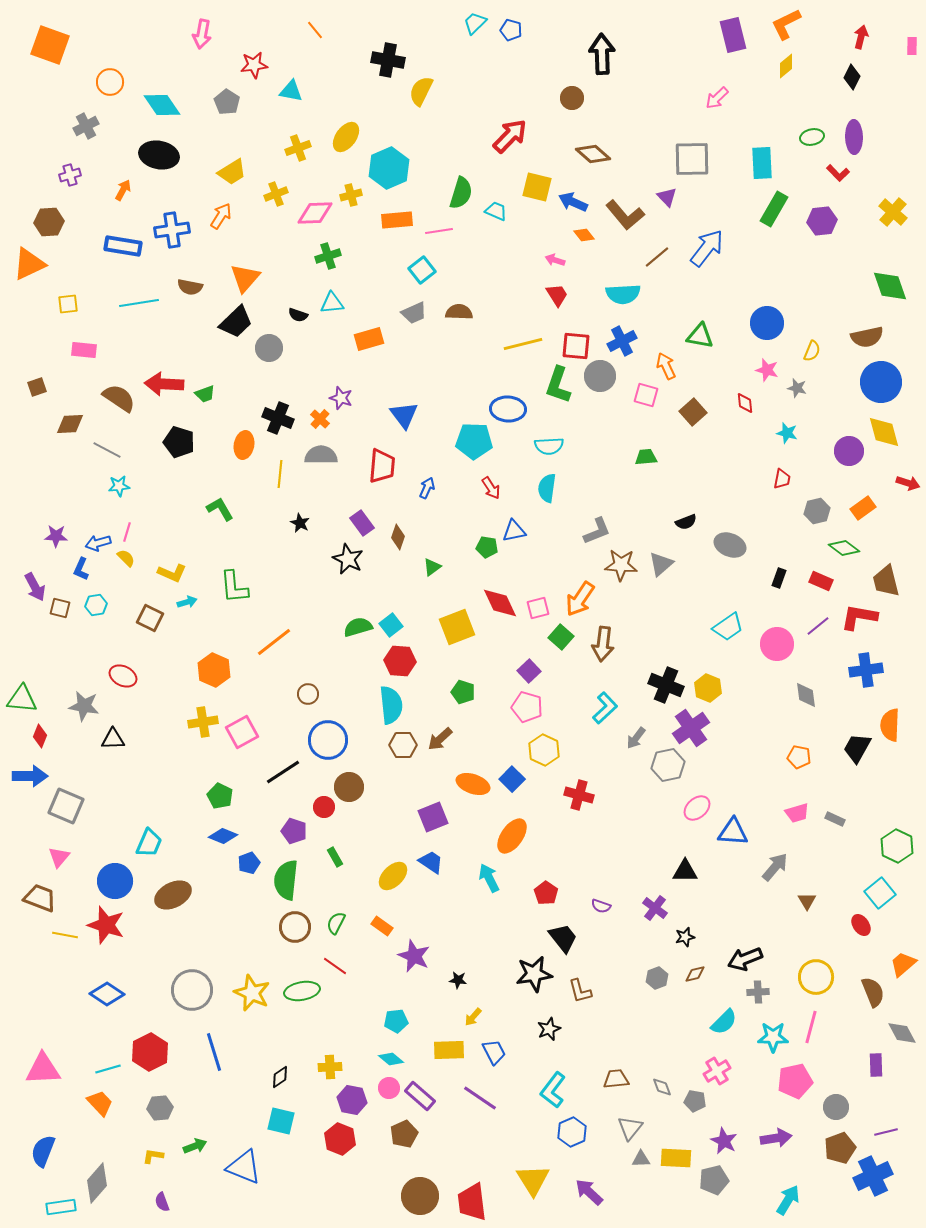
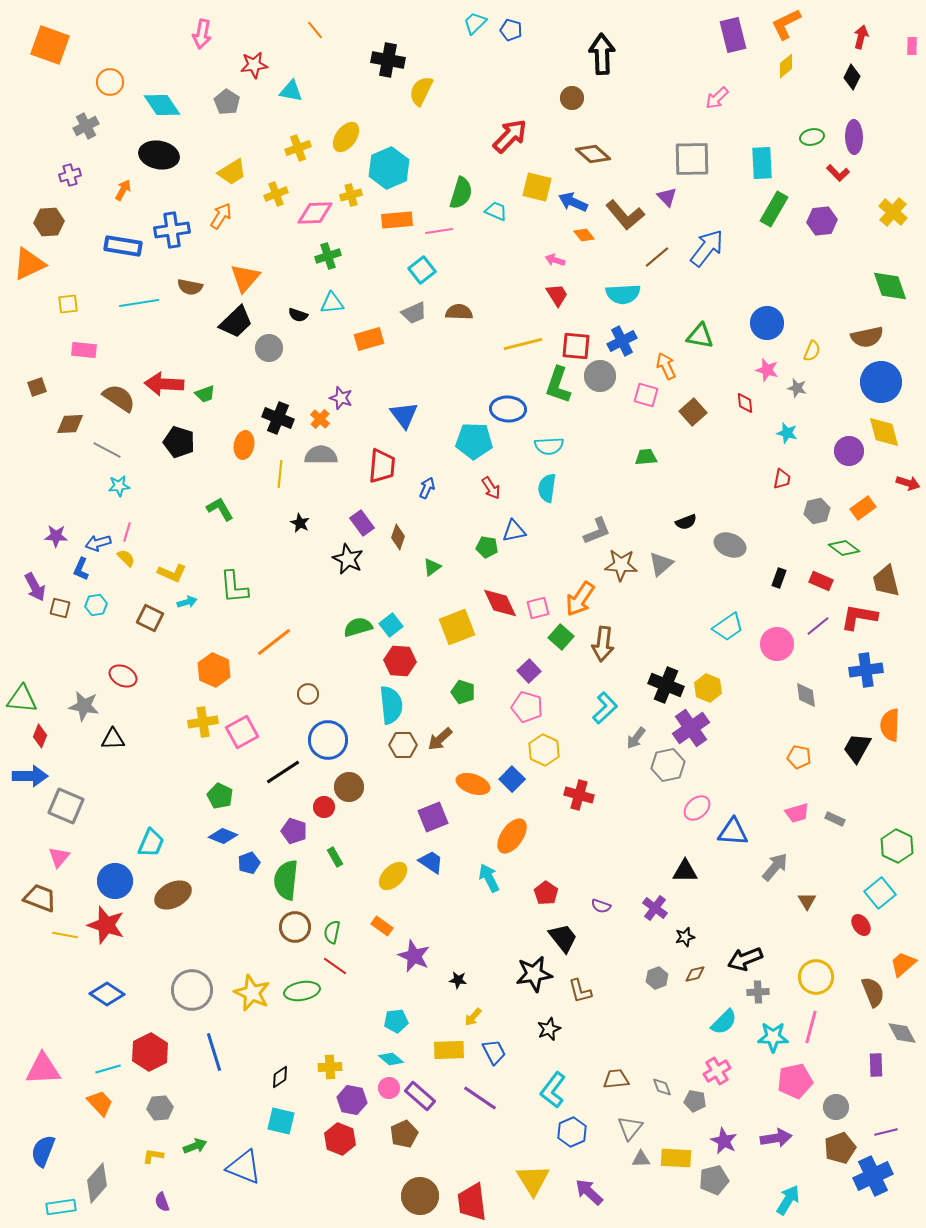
cyan trapezoid at (149, 843): moved 2 px right
green semicircle at (336, 923): moved 4 px left, 9 px down; rotated 15 degrees counterclockwise
